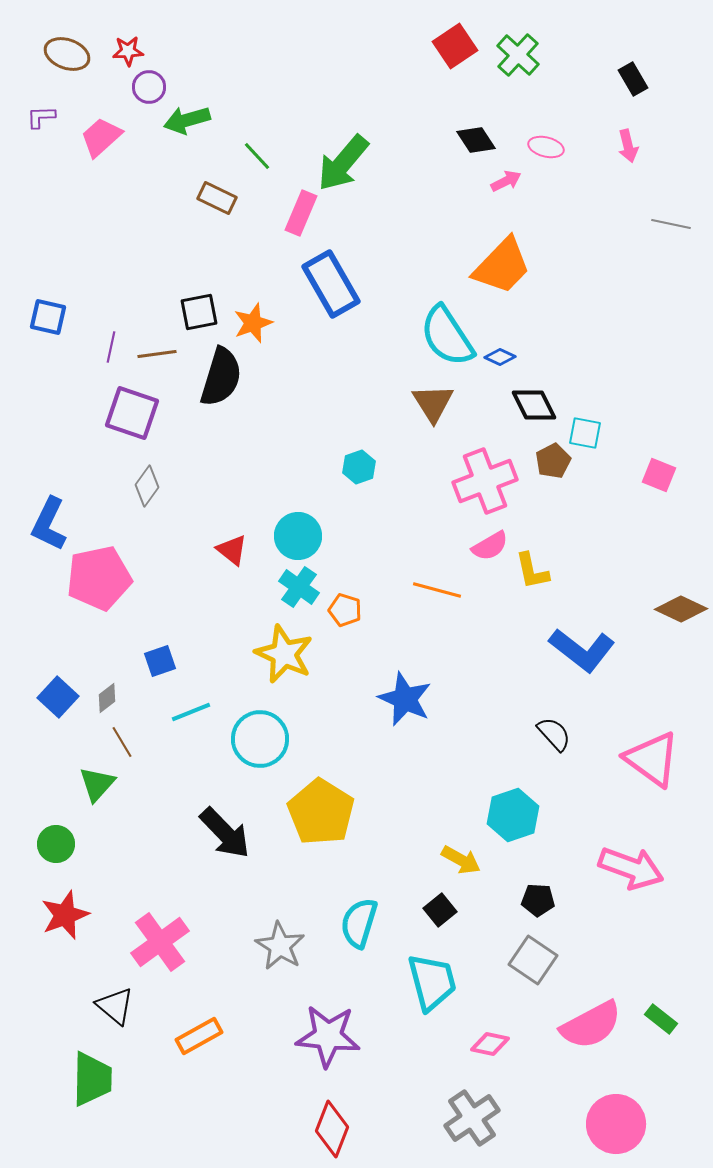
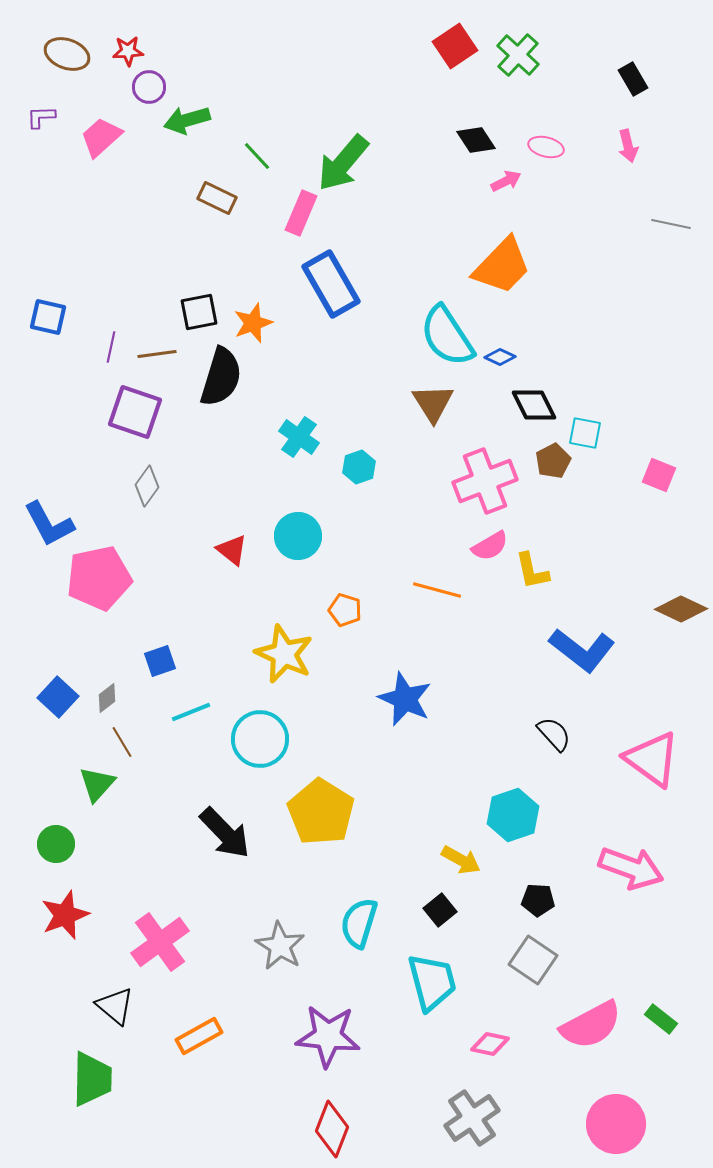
purple square at (132, 413): moved 3 px right, 1 px up
blue L-shape at (49, 524): rotated 54 degrees counterclockwise
cyan cross at (299, 587): moved 150 px up
